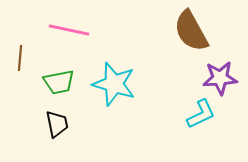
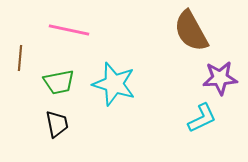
cyan L-shape: moved 1 px right, 4 px down
